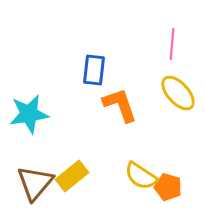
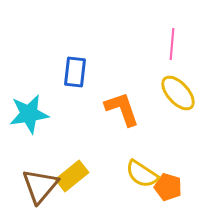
blue rectangle: moved 19 px left, 2 px down
orange L-shape: moved 2 px right, 4 px down
yellow semicircle: moved 1 px right, 2 px up
brown triangle: moved 5 px right, 3 px down
